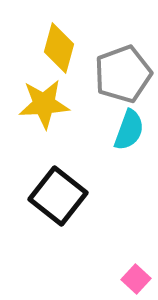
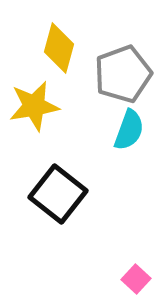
yellow star: moved 10 px left, 2 px down; rotated 6 degrees counterclockwise
black square: moved 2 px up
